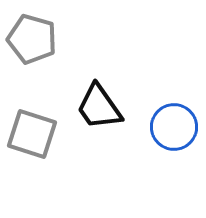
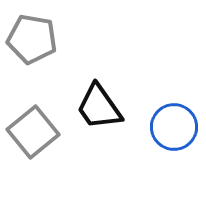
gray pentagon: rotated 6 degrees counterclockwise
gray square: moved 1 px right, 2 px up; rotated 33 degrees clockwise
